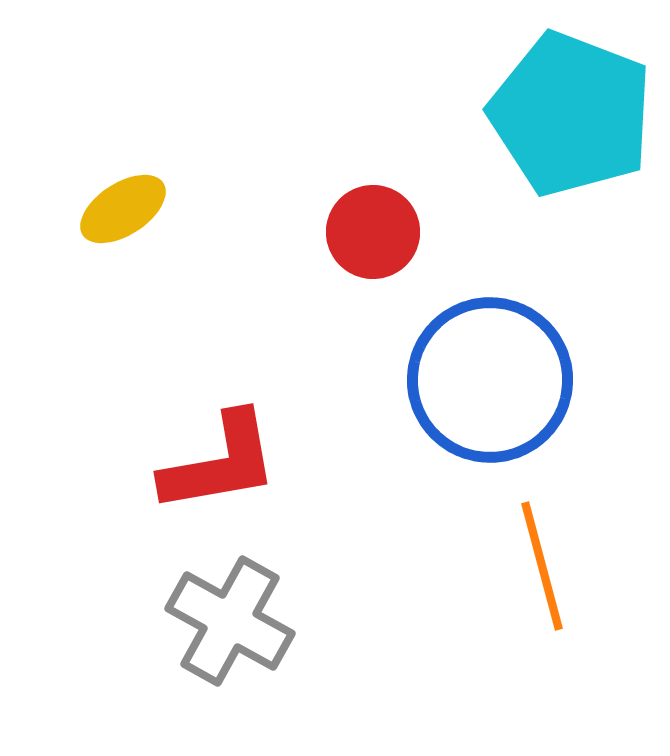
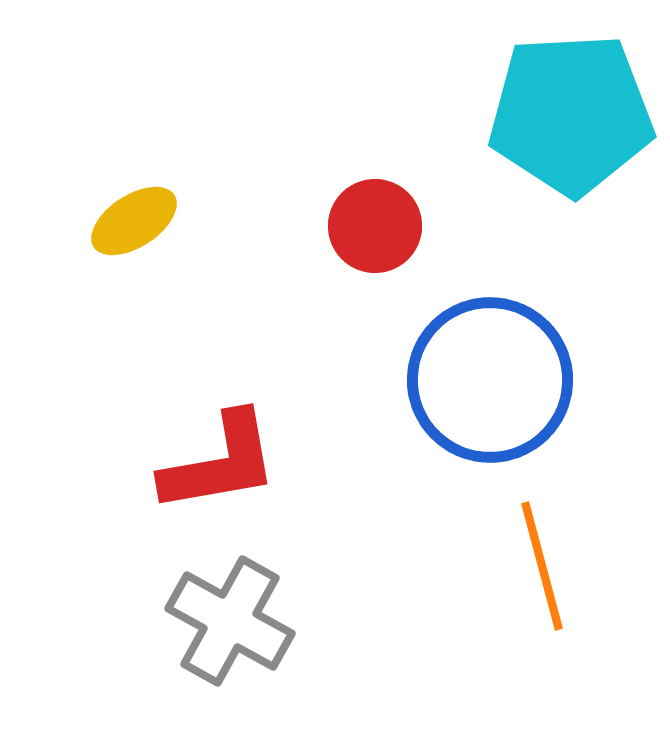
cyan pentagon: rotated 24 degrees counterclockwise
yellow ellipse: moved 11 px right, 12 px down
red circle: moved 2 px right, 6 px up
